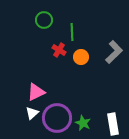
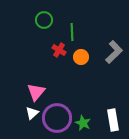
pink triangle: rotated 24 degrees counterclockwise
white rectangle: moved 4 px up
